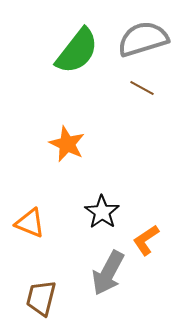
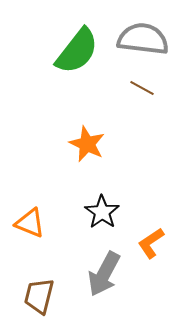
gray semicircle: rotated 24 degrees clockwise
orange star: moved 20 px right
orange L-shape: moved 5 px right, 3 px down
gray arrow: moved 4 px left, 1 px down
brown trapezoid: moved 2 px left, 2 px up
